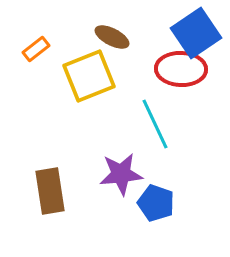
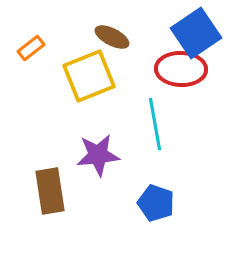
orange rectangle: moved 5 px left, 1 px up
cyan line: rotated 15 degrees clockwise
purple star: moved 23 px left, 19 px up
